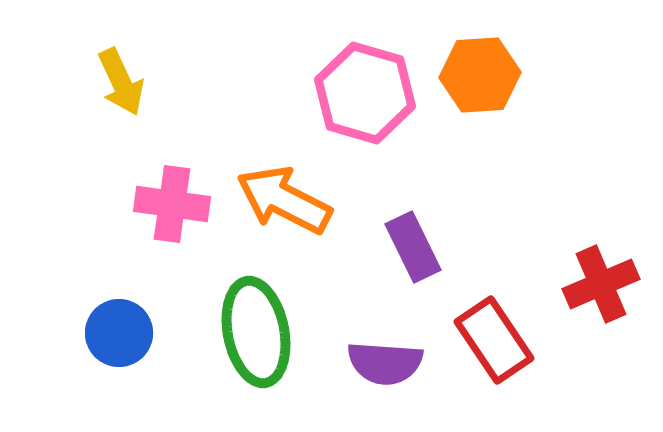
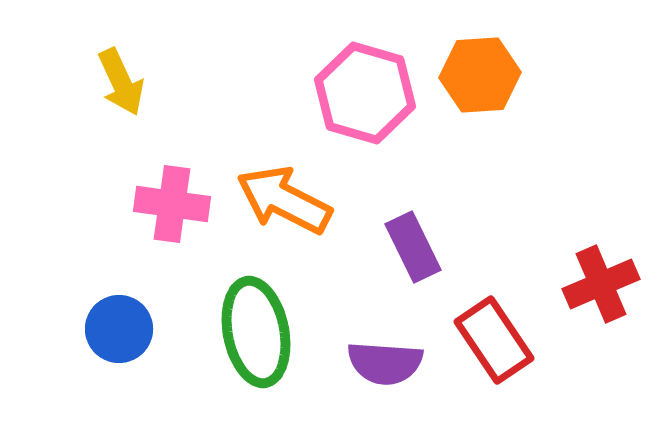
blue circle: moved 4 px up
